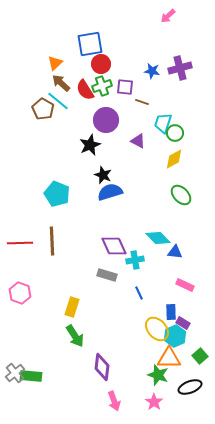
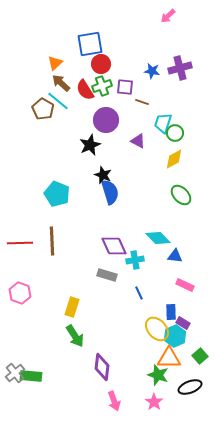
blue semicircle at (110, 192): rotated 90 degrees clockwise
blue triangle at (175, 252): moved 4 px down
